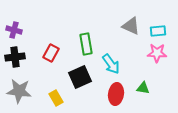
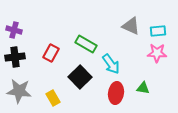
green rectangle: rotated 50 degrees counterclockwise
black square: rotated 20 degrees counterclockwise
red ellipse: moved 1 px up
yellow rectangle: moved 3 px left
